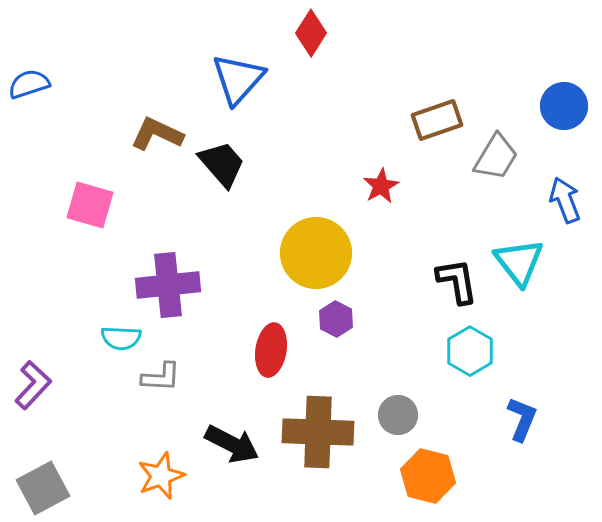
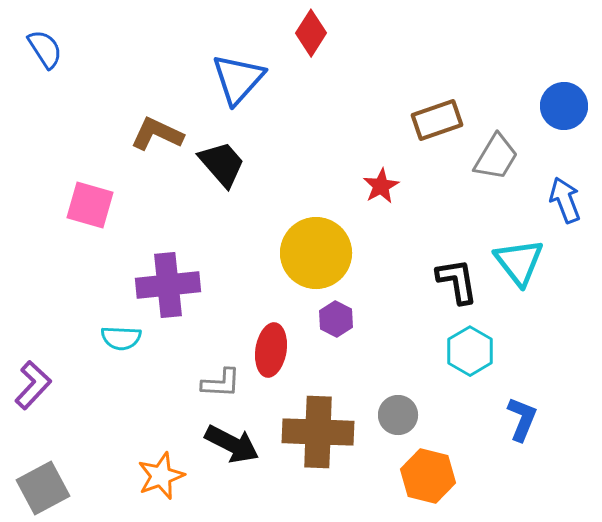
blue semicircle: moved 16 px right, 35 px up; rotated 75 degrees clockwise
gray L-shape: moved 60 px right, 6 px down
